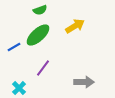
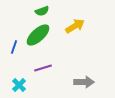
green semicircle: moved 2 px right, 1 px down
blue line: rotated 40 degrees counterclockwise
purple line: rotated 36 degrees clockwise
cyan cross: moved 3 px up
